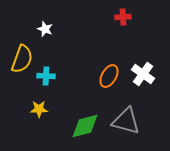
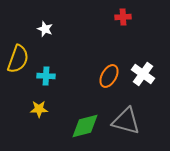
yellow semicircle: moved 4 px left
